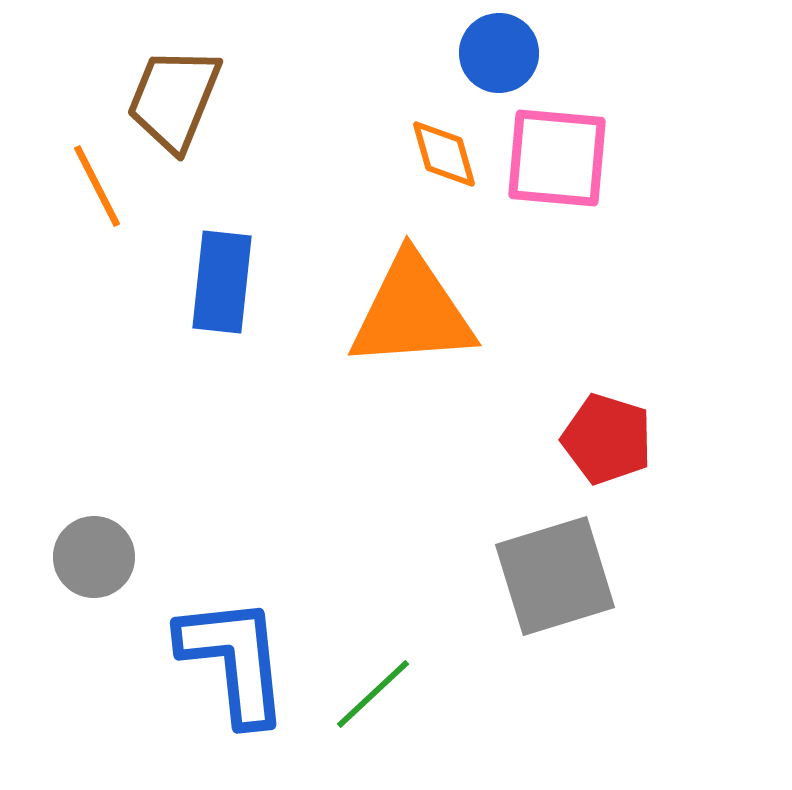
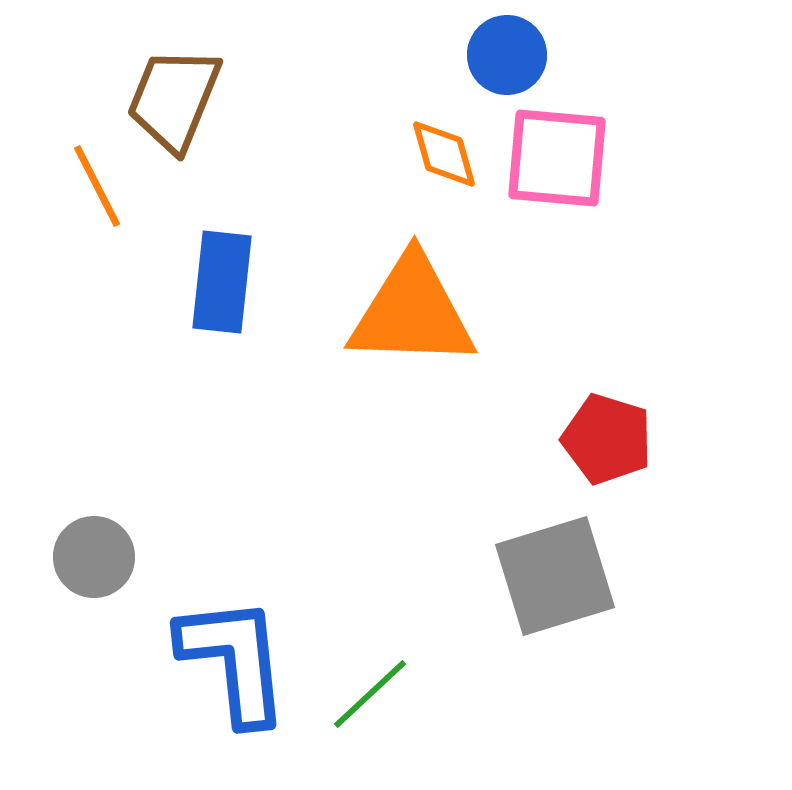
blue circle: moved 8 px right, 2 px down
orange triangle: rotated 6 degrees clockwise
green line: moved 3 px left
